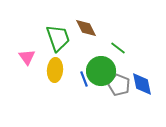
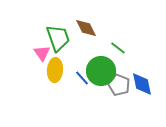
pink triangle: moved 15 px right, 4 px up
blue line: moved 2 px left, 1 px up; rotated 21 degrees counterclockwise
